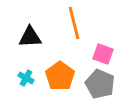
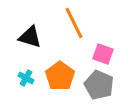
orange line: rotated 12 degrees counterclockwise
black triangle: rotated 20 degrees clockwise
gray pentagon: moved 1 px left, 1 px down
